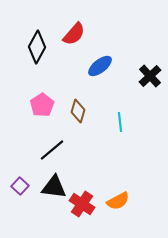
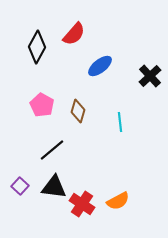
pink pentagon: rotated 10 degrees counterclockwise
